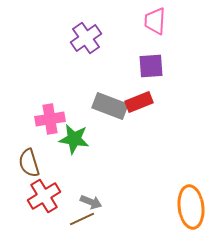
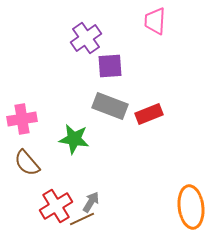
purple square: moved 41 px left
red rectangle: moved 10 px right, 12 px down
pink cross: moved 28 px left
brown semicircle: moved 2 px left; rotated 24 degrees counterclockwise
red cross: moved 12 px right, 10 px down
gray arrow: rotated 80 degrees counterclockwise
